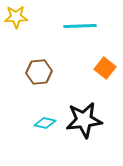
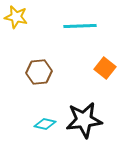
yellow star: rotated 15 degrees clockwise
cyan diamond: moved 1 px down
